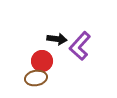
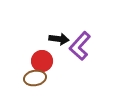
black arrow: moved 2 px right
brown ellipse: moved 1 px left
